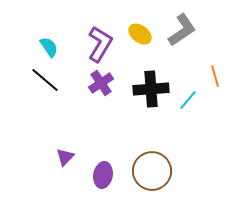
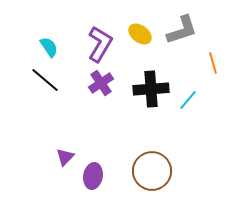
gray L-shape: rotated 16 degrees clockwise
orange line: moved 2 px left, 13 px up
purple ellipse: moved 10 px left, 1 px down
